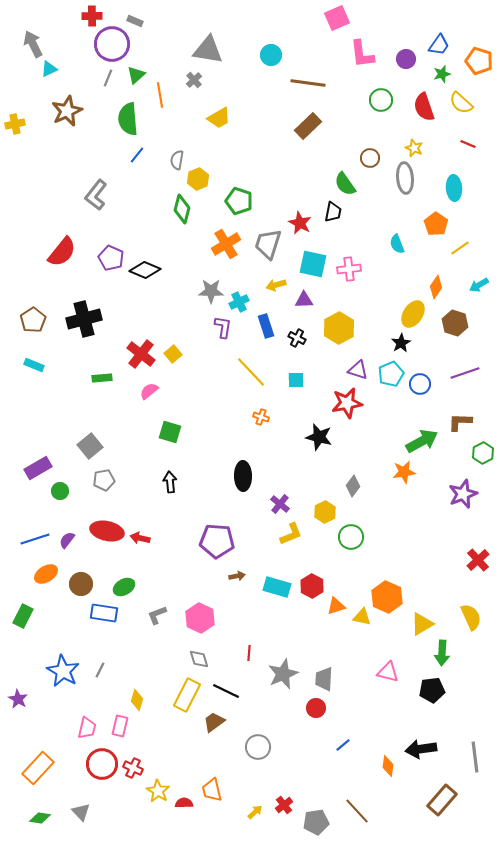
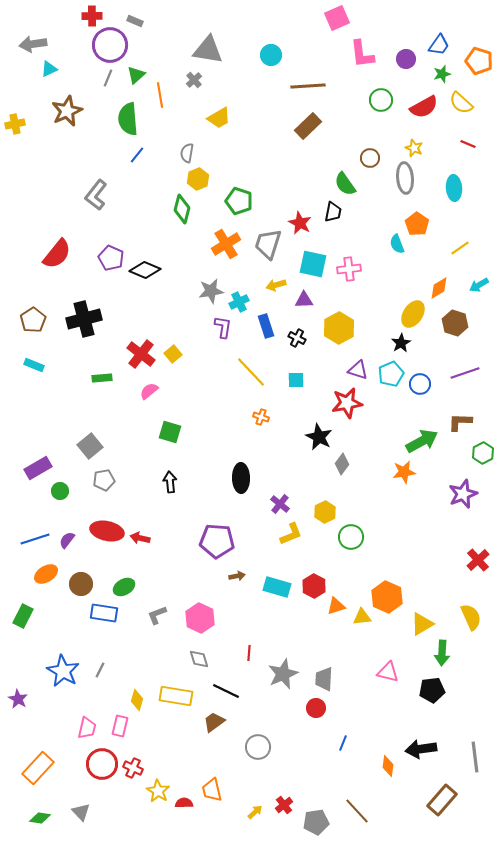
gray arrow at (33, 44): rotated 72 degrees counterclockwise
purple circle at (112, 44): moved 2 px left, 1 px down
brown line at (308, 83): moved 3 px down; rotated 12 degrees counterclockwise
red semicircle at (424, 107): rotated 100 degrees counterclockwise
gray semicircle at (177, 160): moved 10 px right, 7 px up
orange pentagon at (436, 224): moved 19 px left
red semicircle at (62, 252): moved 5 px left, 2 px down
orange diamond at (436, 287): moved 3 px right, 1 px down; rotated 25 degrees clockwise
gray star at (211, 291): rotated 10 degrees counterclockwise
black star at (319, 437): rotated 12 degrees clockwise
black ellipse at (243, 476): moved 2 px left, 2 px down
gray diamond at (353, 486): moved 11 px left, 22 px up
red hexagon at (312, 586): moved 2 px right
yellow triangle at (362, 617): rotated 18 degrees counterclockwise
yellow rectangle at (187, 695): moved 11 px left, 1 px down; rotated 72 degrees clockwise
blue line at (343, 745): moved 2 px up; rotated 28 degrees counterclockwise
